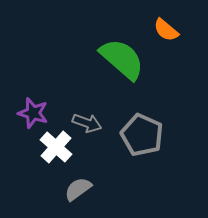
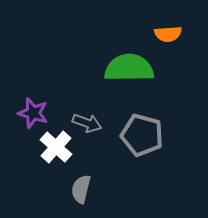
orange semicircle: moved 2 px right, 4 px down; rotated 44 degrees counterclockwise
green semicircle: moved 7 px right, 9 px down; rotated 42 degrees counterclockwise
gray pentagon: rotated 9 degrees counterclockwise
gray semicircle: moved 3 px right; rotated 40 degrees counterclockwise
